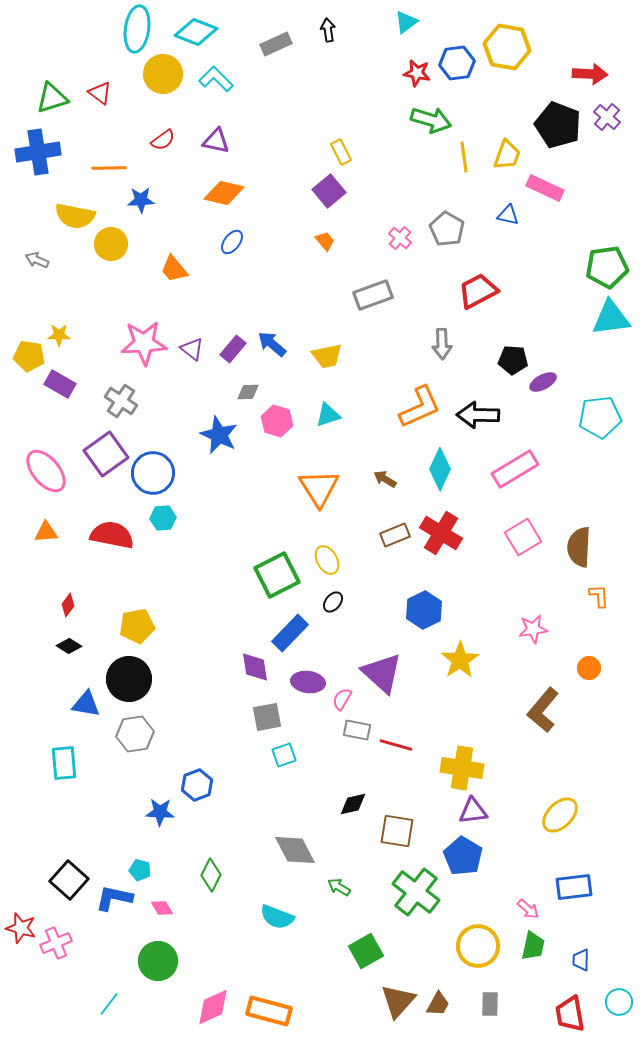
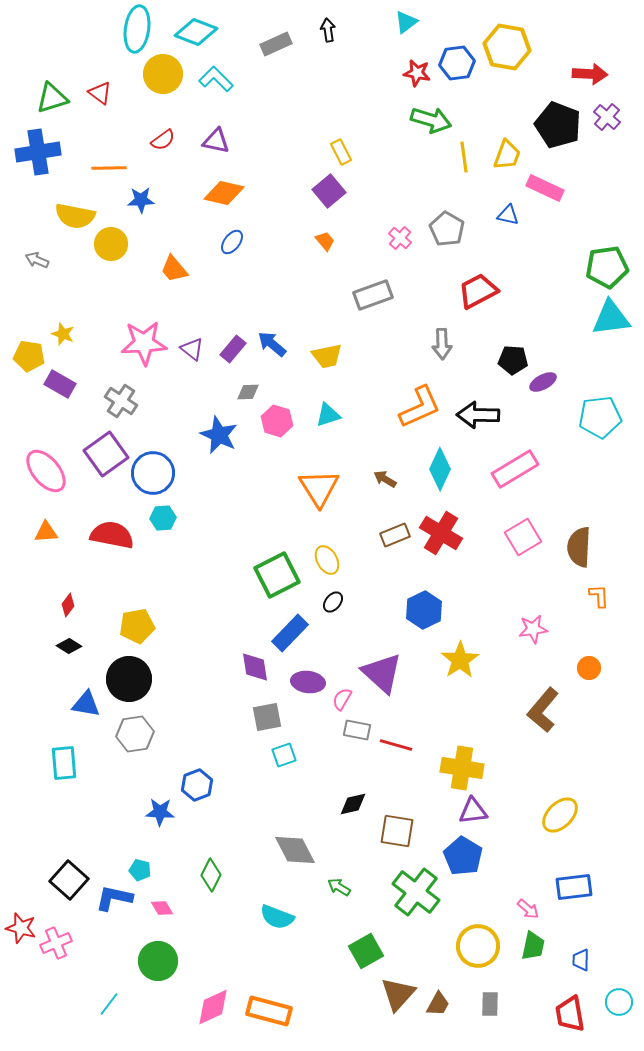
yellow star at (59, 335): moved 4 px right, 1 px up; rotated 20 degrees clockwise
brown triangle at (398, 1001): moved 7 px up
